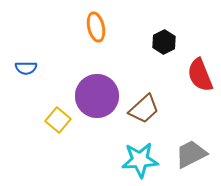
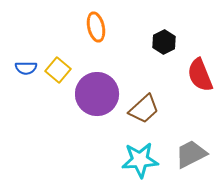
purple circle: moved 2 px up
yellow square: moved 50 px up
